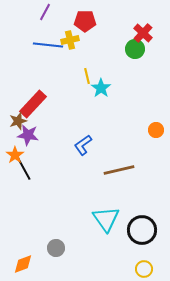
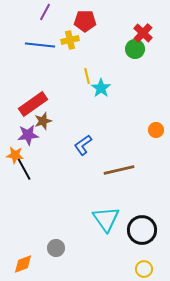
blue line: moved 8 px left
red rectangle: rotated 12 degrees clockwise
brown star: moved 25 px right
purple star: rotated 15 degrees counterclockwise
orange star: rotated 30 degrees counterclockwise
